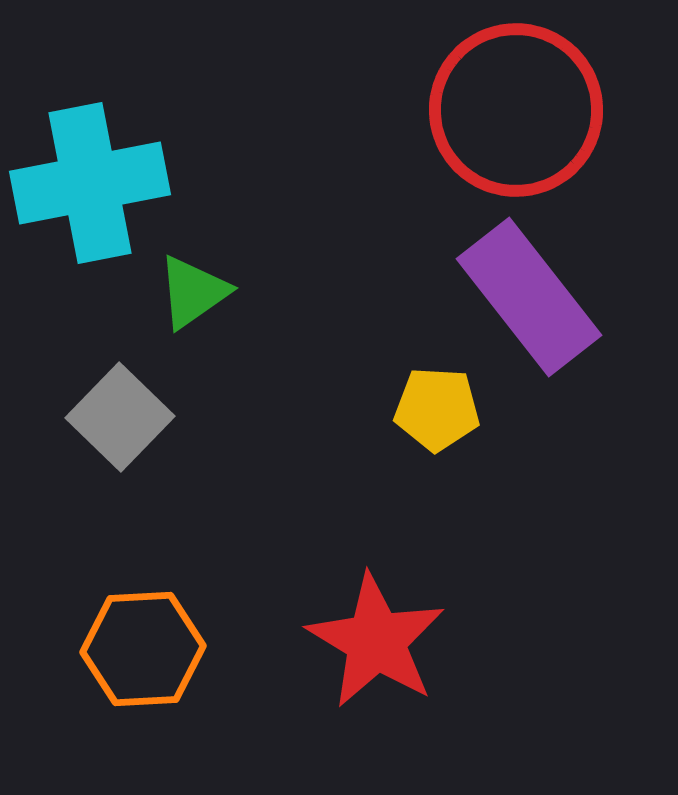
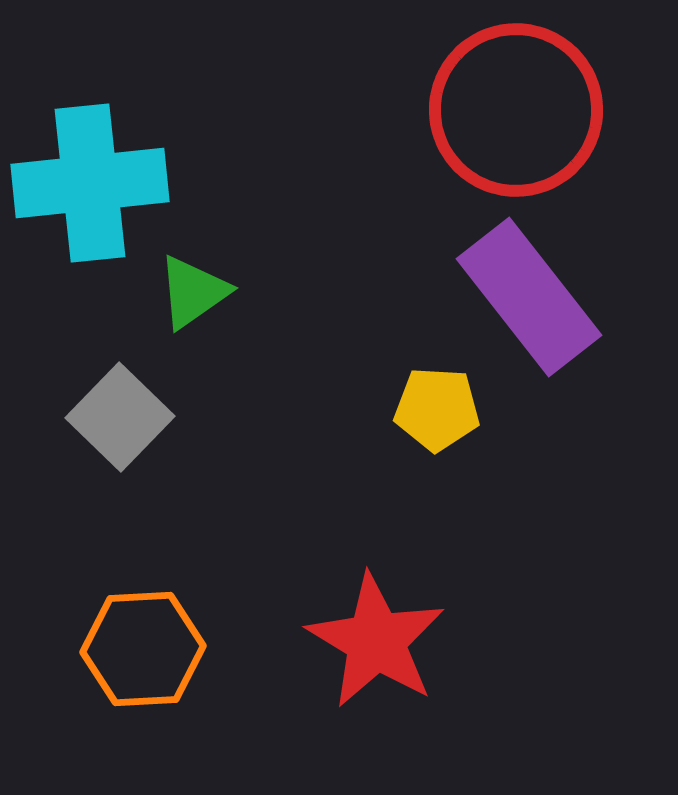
cyan cross: rotated 5 degrees clockwise
